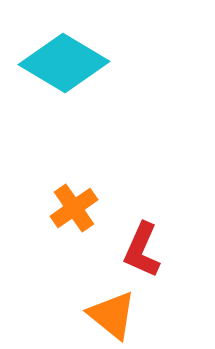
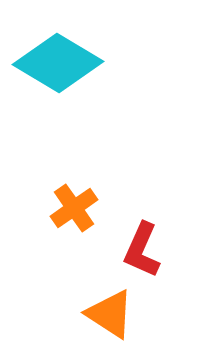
cyan diamond: moved 6 px left
orange triangle: moved 2 px left, 1 px up; rotated 6 degrees counterclockwise
